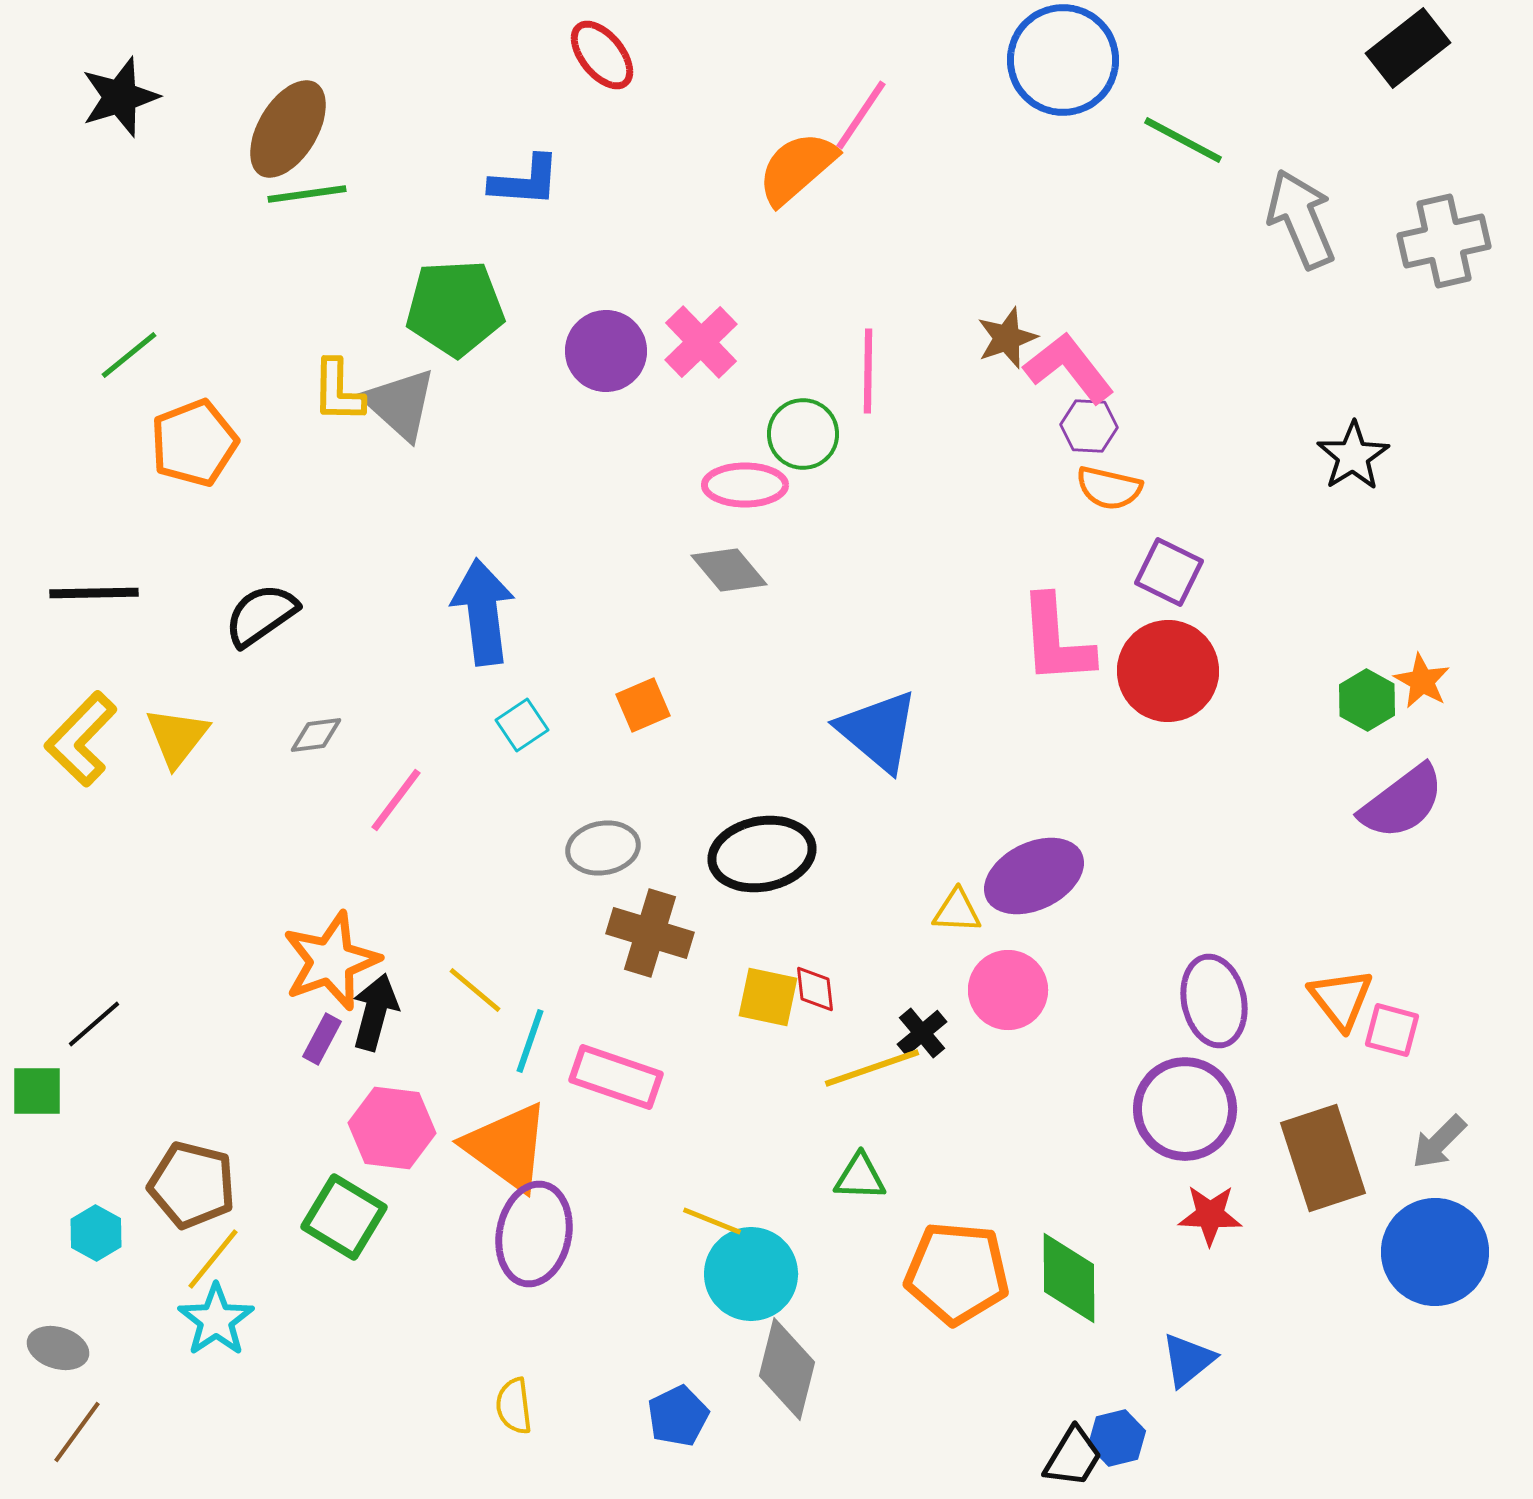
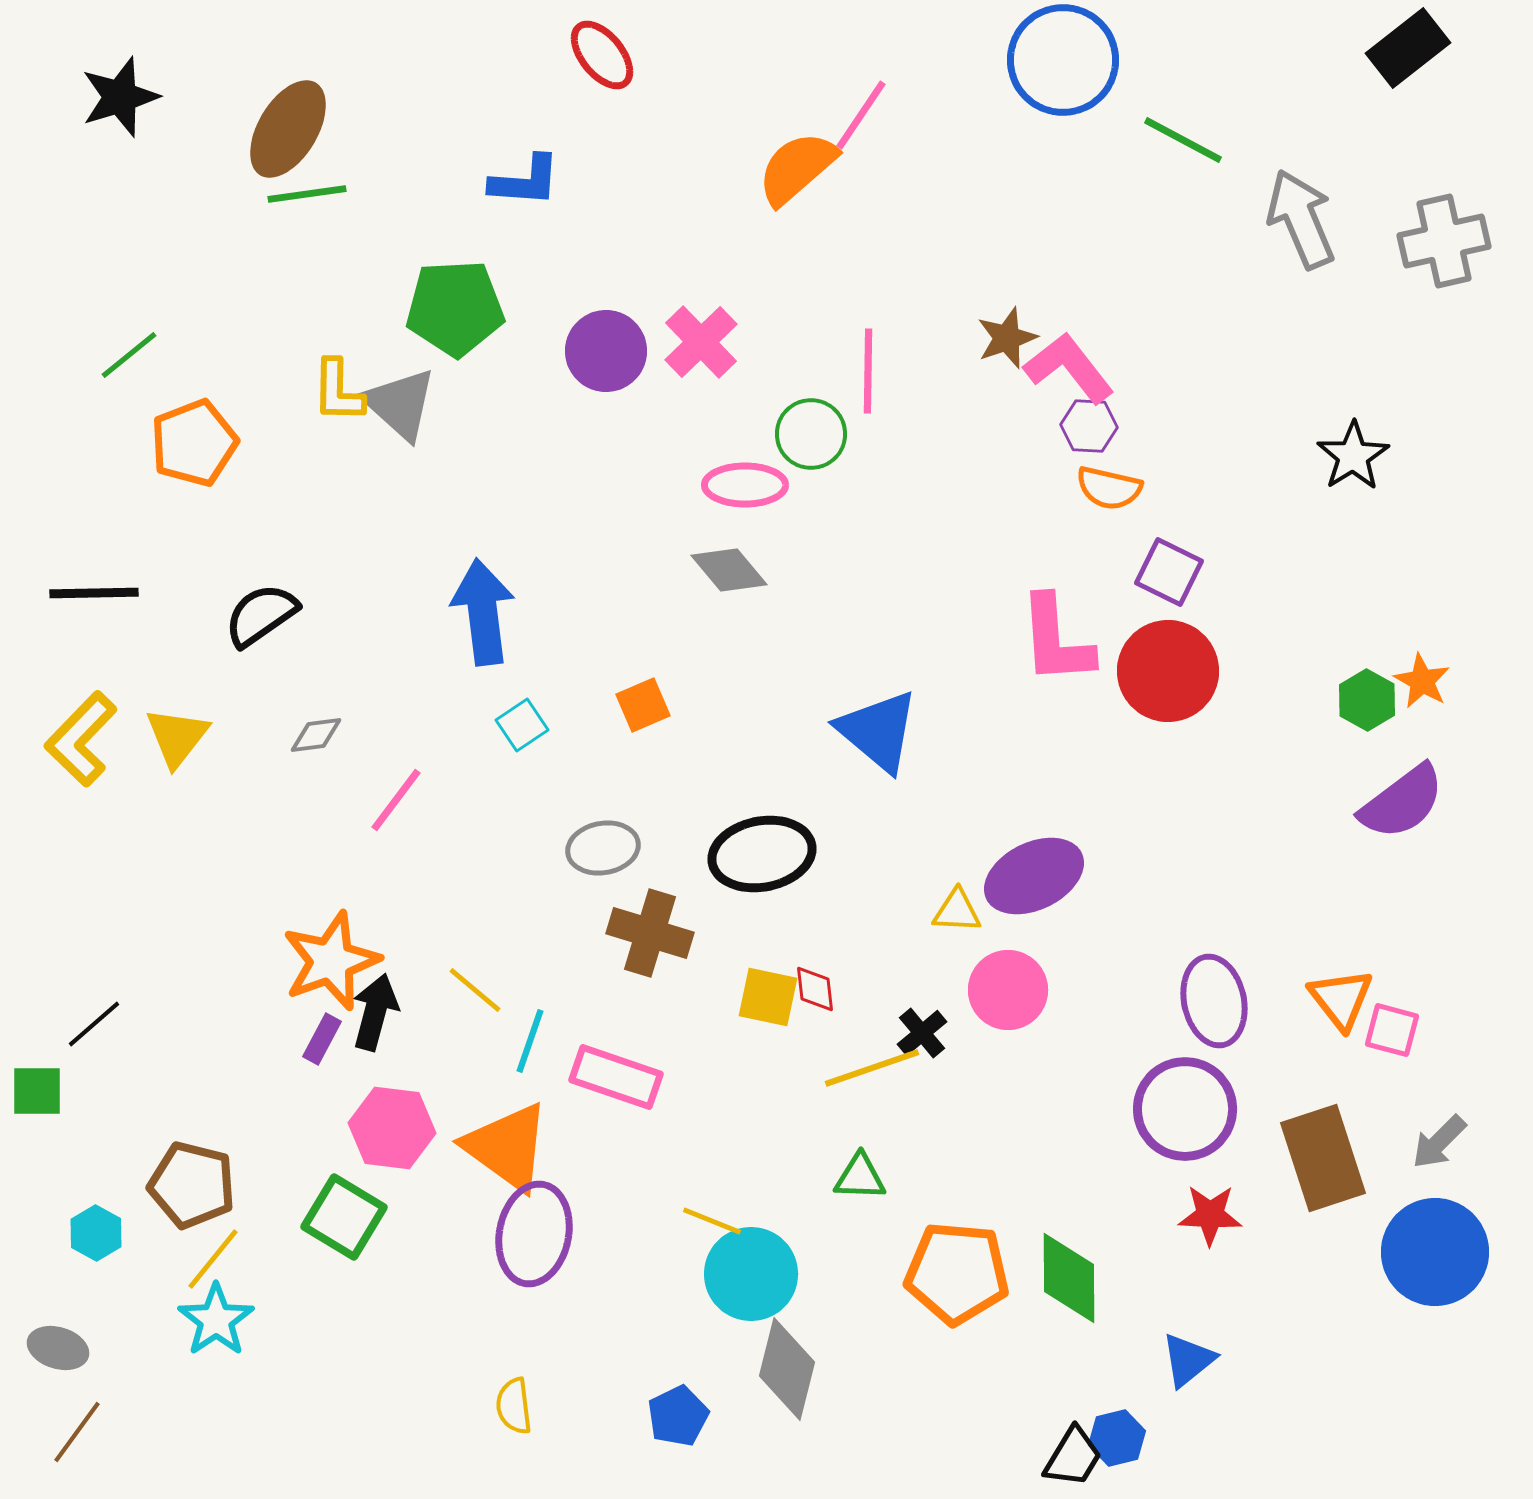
green circle at (803, 434): moved 8 px right
